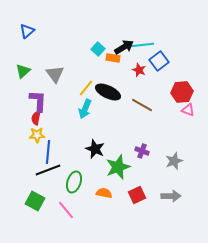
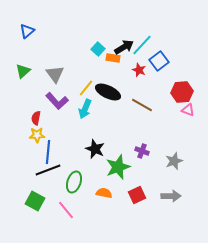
cyan line: rotated 40 degrees counterclockwise
purple L-shape: moved 19 px right; rotated 135 degrees clockwise
